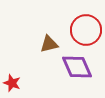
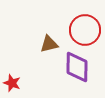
red circle: moved 1 px left
purple diamond: rotated 24 degrees clockwise
